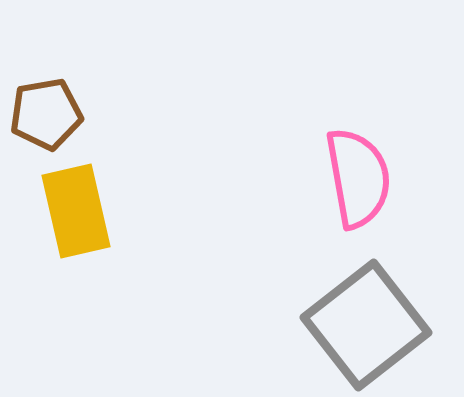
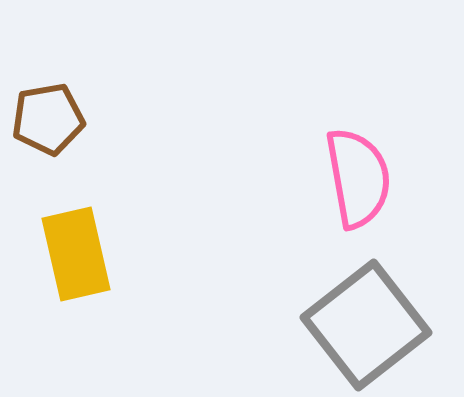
brown pentagon: moved 2 px right, 5 px down
yellow rectangle: moved 43 px down
